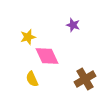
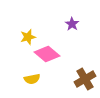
purple star: moved 1 px left, 1 px up; rotated 16 degrees clockwise
pink diamond: moved 2 px up; rotated 25 degrees counterclockwise
yellow semicircle: rotated 77 degrees counterclockwise
